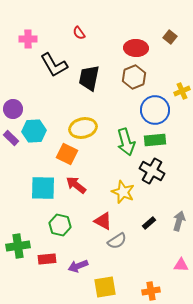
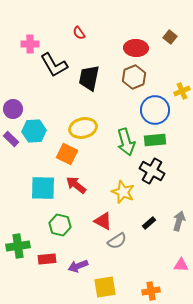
pink cross: moved 2 px right, 5 px down
purple rectangle: moved 1 px down
